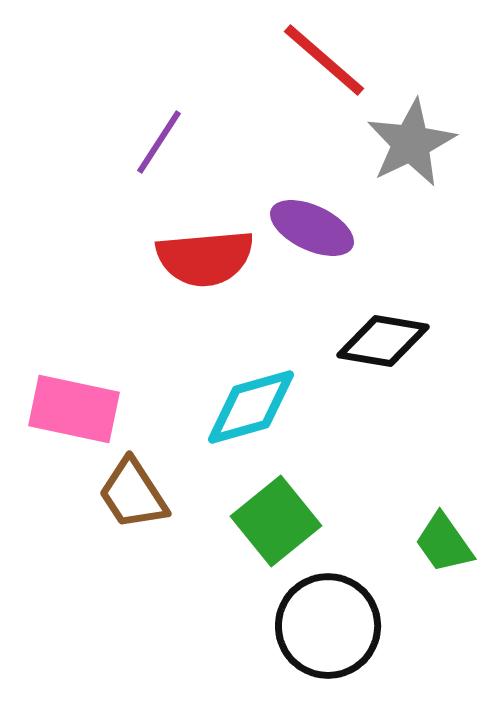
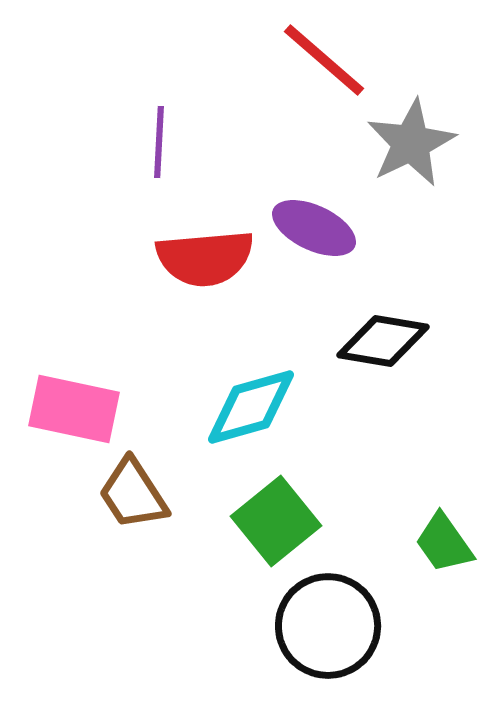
purple line: rotated 30 degrees counterclockwise
purple ellipse: moved 2 px right
